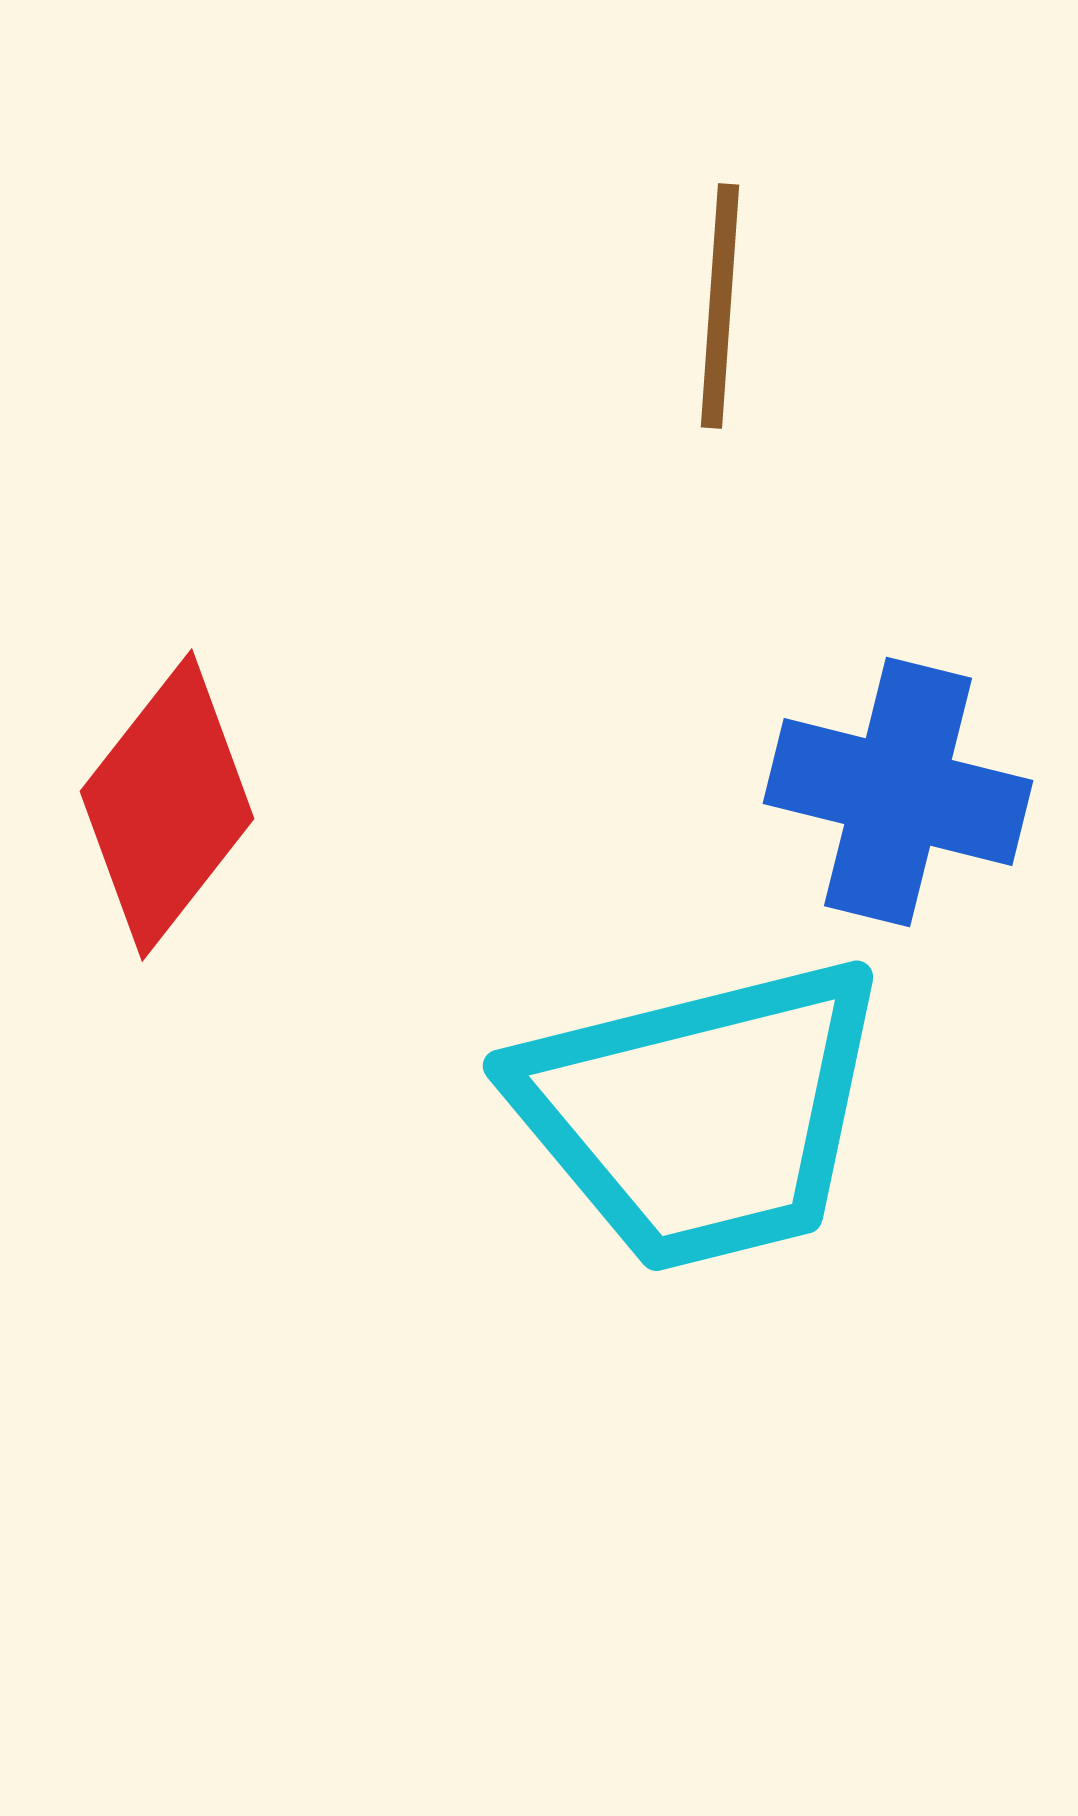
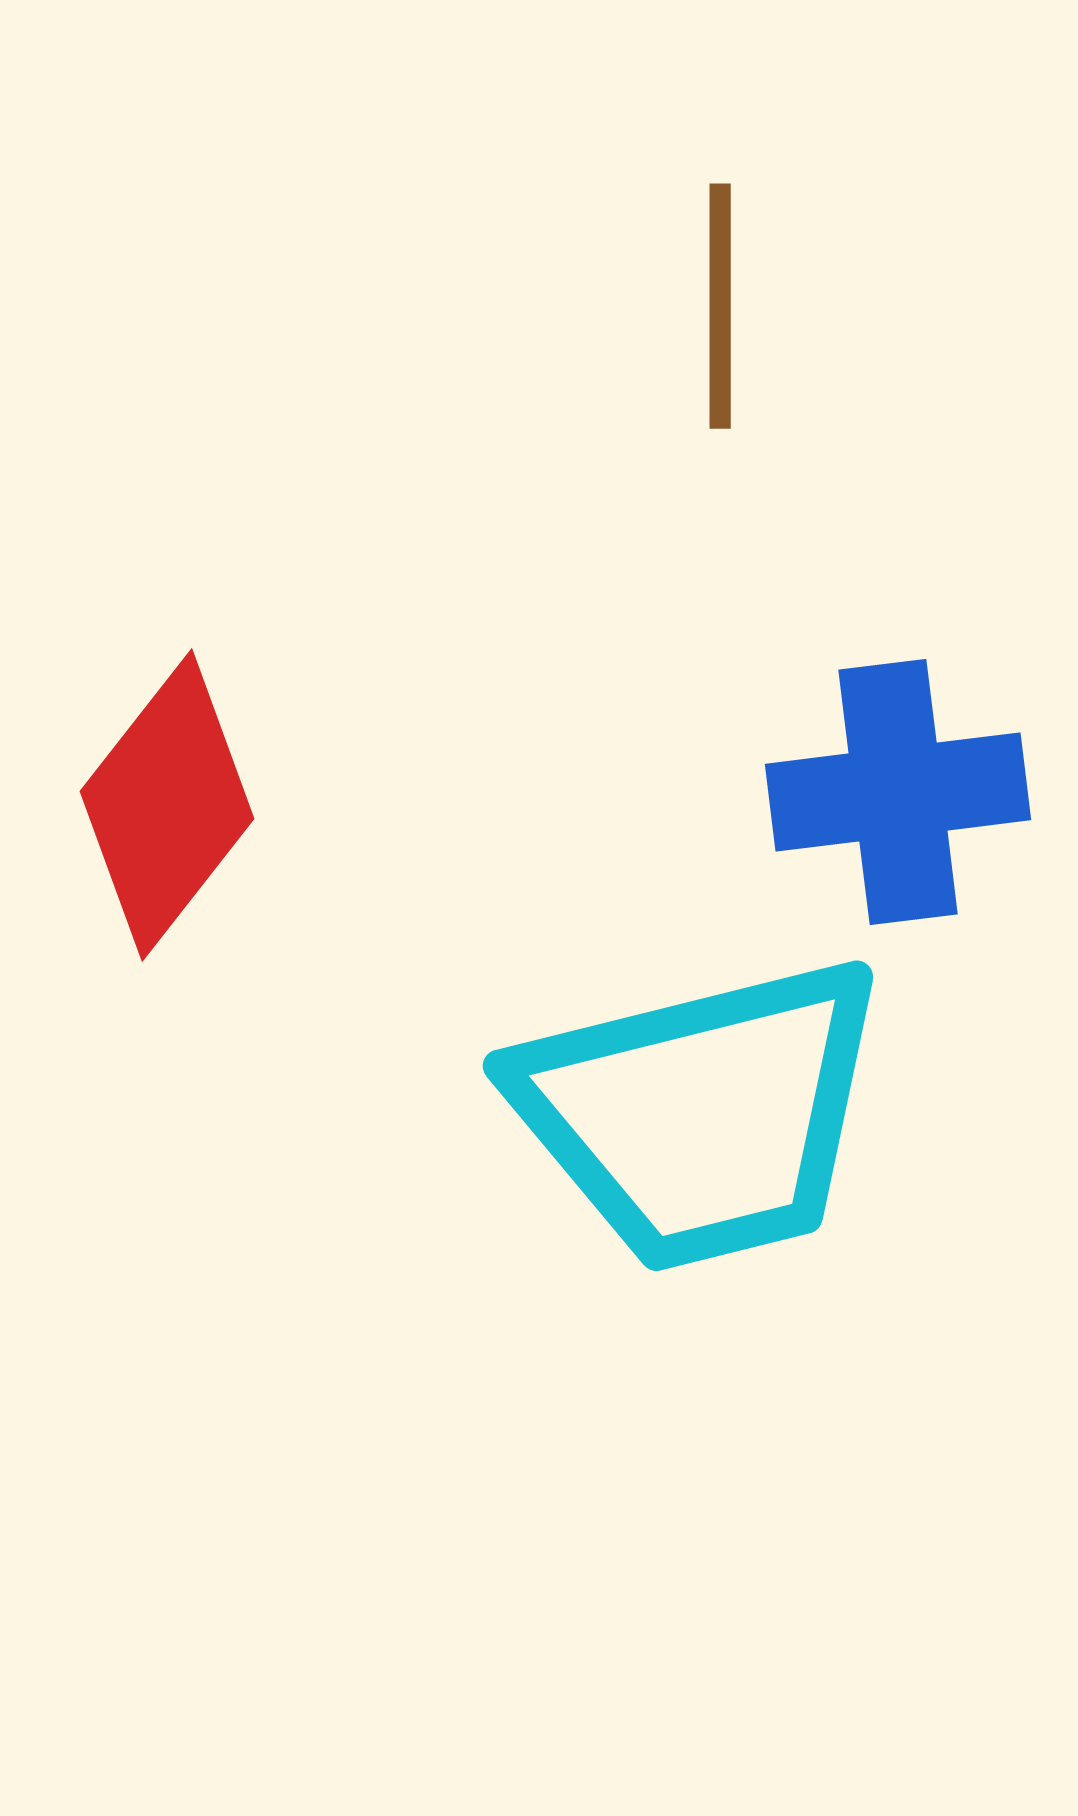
brown line: rotated 4 degrees counterclockwise
blue cross: rotated 21 degrees counterclockwise
